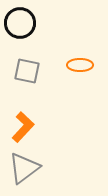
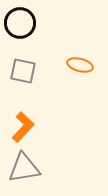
orange ellipse: rotated 15 degrees clockwise
gray square: moved 4 px left
gray triangle: rotated 28 degrees clockwise
